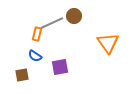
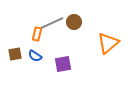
brown circle: moved 6 px down
orange triangle: rotated 25 degrees clockwise
purple square: moved 3 px right, 3 px up
brown square: moved 7 px left, 21 px up
